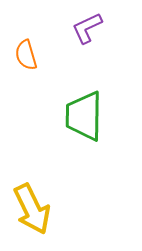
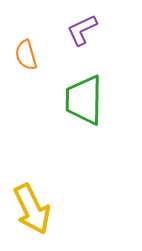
purple L-shape: moved 5 px left, 2 px down
green trapezoid: moved 16 px up
